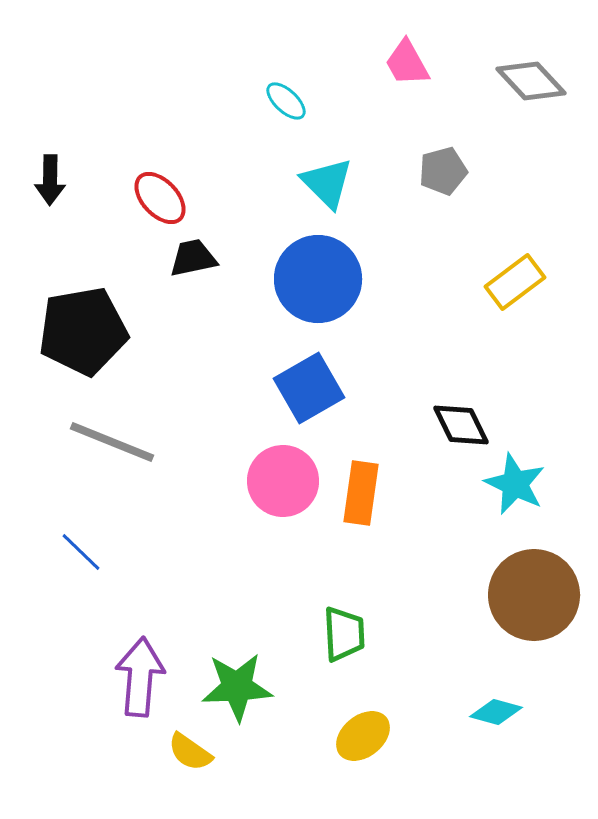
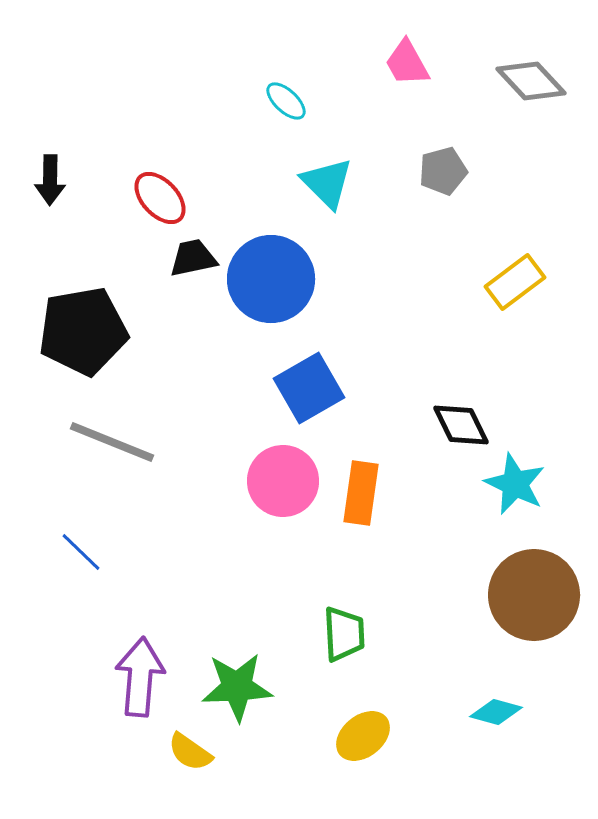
blue circle: moved 47 px left
